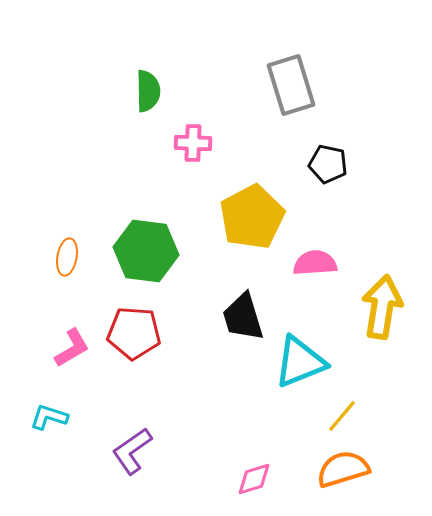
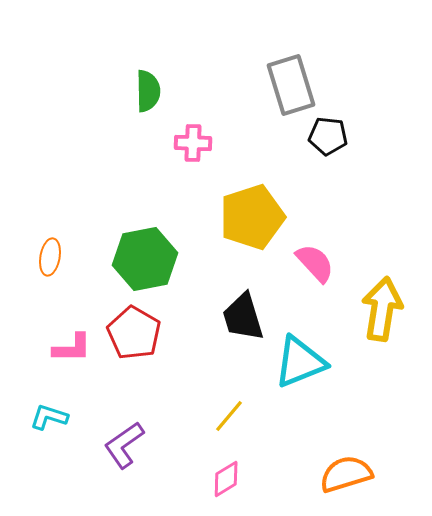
black pentagon: moved 28 px up; rotated 6 degrees counterclockwise
yellow pentagon: rotated 10 degrees clockwise
green hexagon: moved 1 px left, 8 px down; rotated 18 degrees counterclockwise
orange ellipse: moved 17 px left
pink semicircle: rotated 51 degrees clockwise
yellow arrow: moved 2 px down
red pentagon: rotated 26 degrees clockwise
pink L-shape: rotated 30 degrees clockwise
yellow line: moved 113 px left
purple L-shape: moved 8 px left, 6 px up
orange semicircle: moved 3 px right, 5 px down
pink diamond: moved 28 px left; rotated 15 degrees counterclockwise
